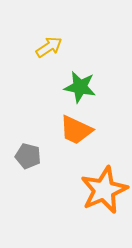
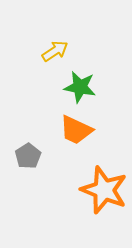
yellow arrow: moved 6 px right, 4 px down
gray pentagon: rotated 25 degrees clockwise
orange star: rotated 27 degrees counterclockwise
